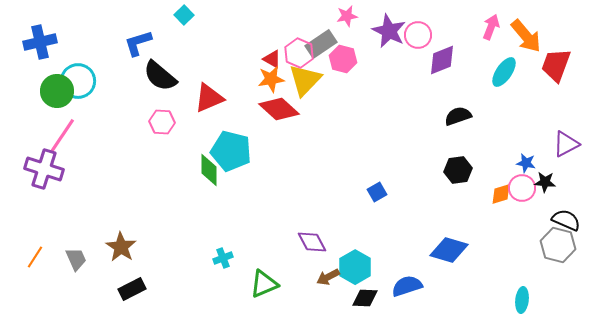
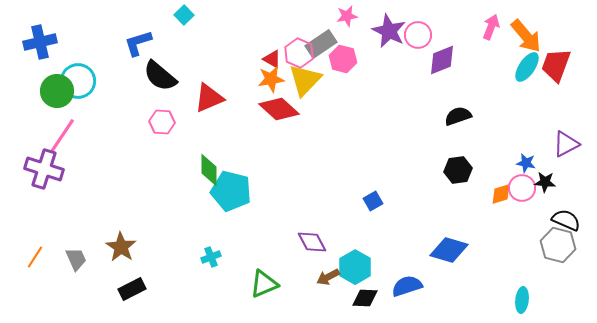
cyan ellipse at (504, 72): moved 23 px right, 5 px up
cyan pentagon at (231, 151): moved 40 px down
blue square at (377, 192): moved 4 px left, 9 px down
cyan cross at (223, 258): moved 12 px left, 1 px up
